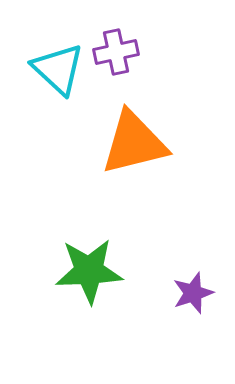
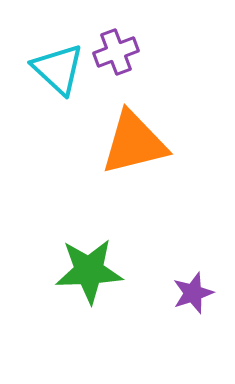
purple cross: rotated 9 degrees counterclockwise
